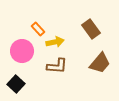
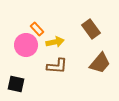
orange rectangle: moved 1 px left
pink circle: moved 4 px right, 6 px up
black square: rotated 30 degrees counterclockwise
